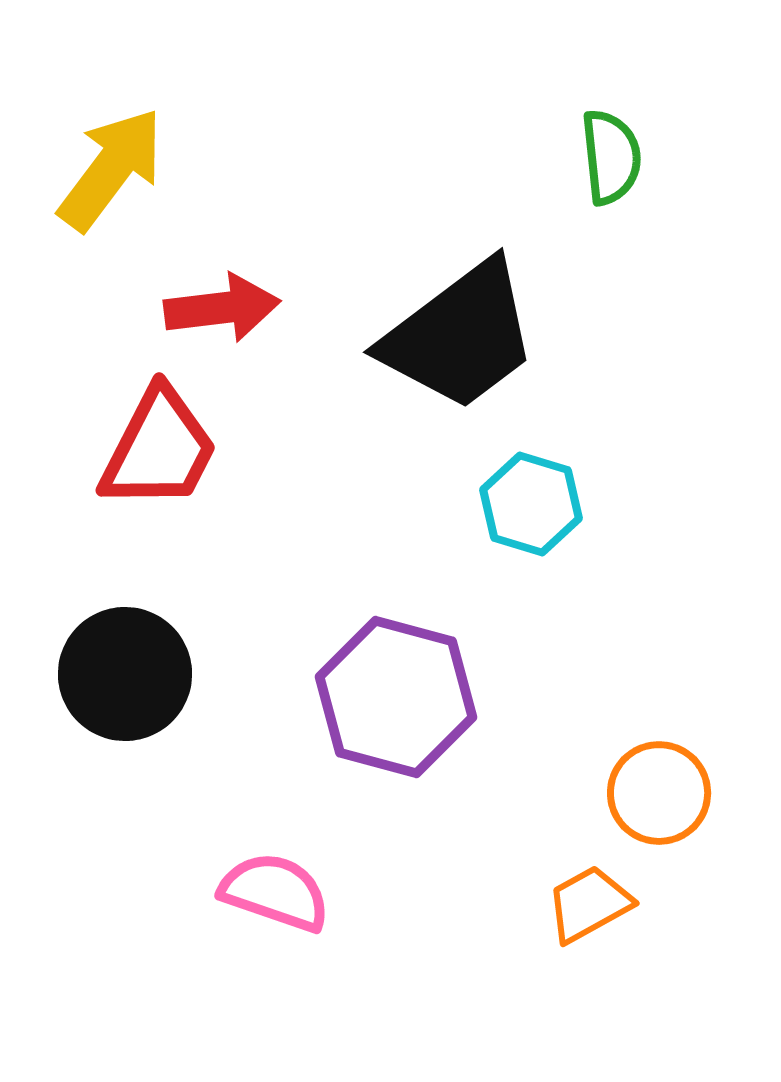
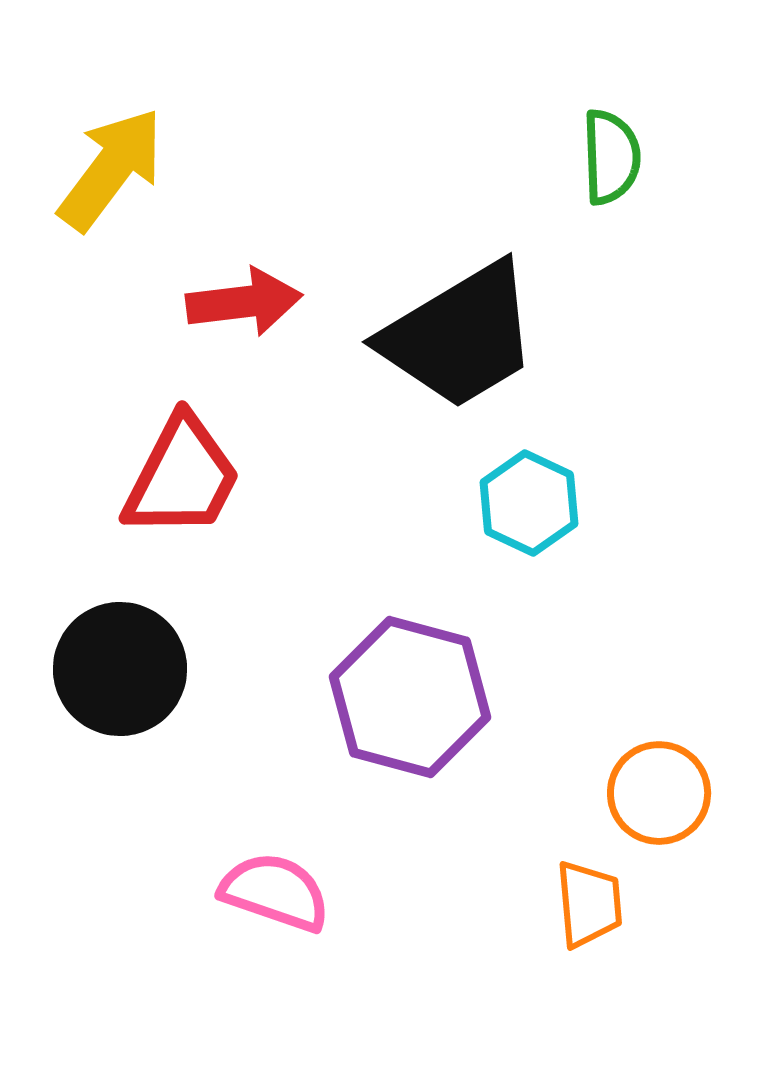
green semicircle: rotated 4 degrees clockwise
red arrow: moved 22 px right, 6 px up
black trapezoid: rotated 6 degrees clockwise
red trapezoid: moved 23 px right, 28 px down
cyan hexagon: moved 2 px left, 1 px up; rotated 8 degrees clockwise
black circle: moved 5 px left, 5 px up
purple hexagon: moved 14 px right
orange trapezoid: rotated 114 degrees clockwise
